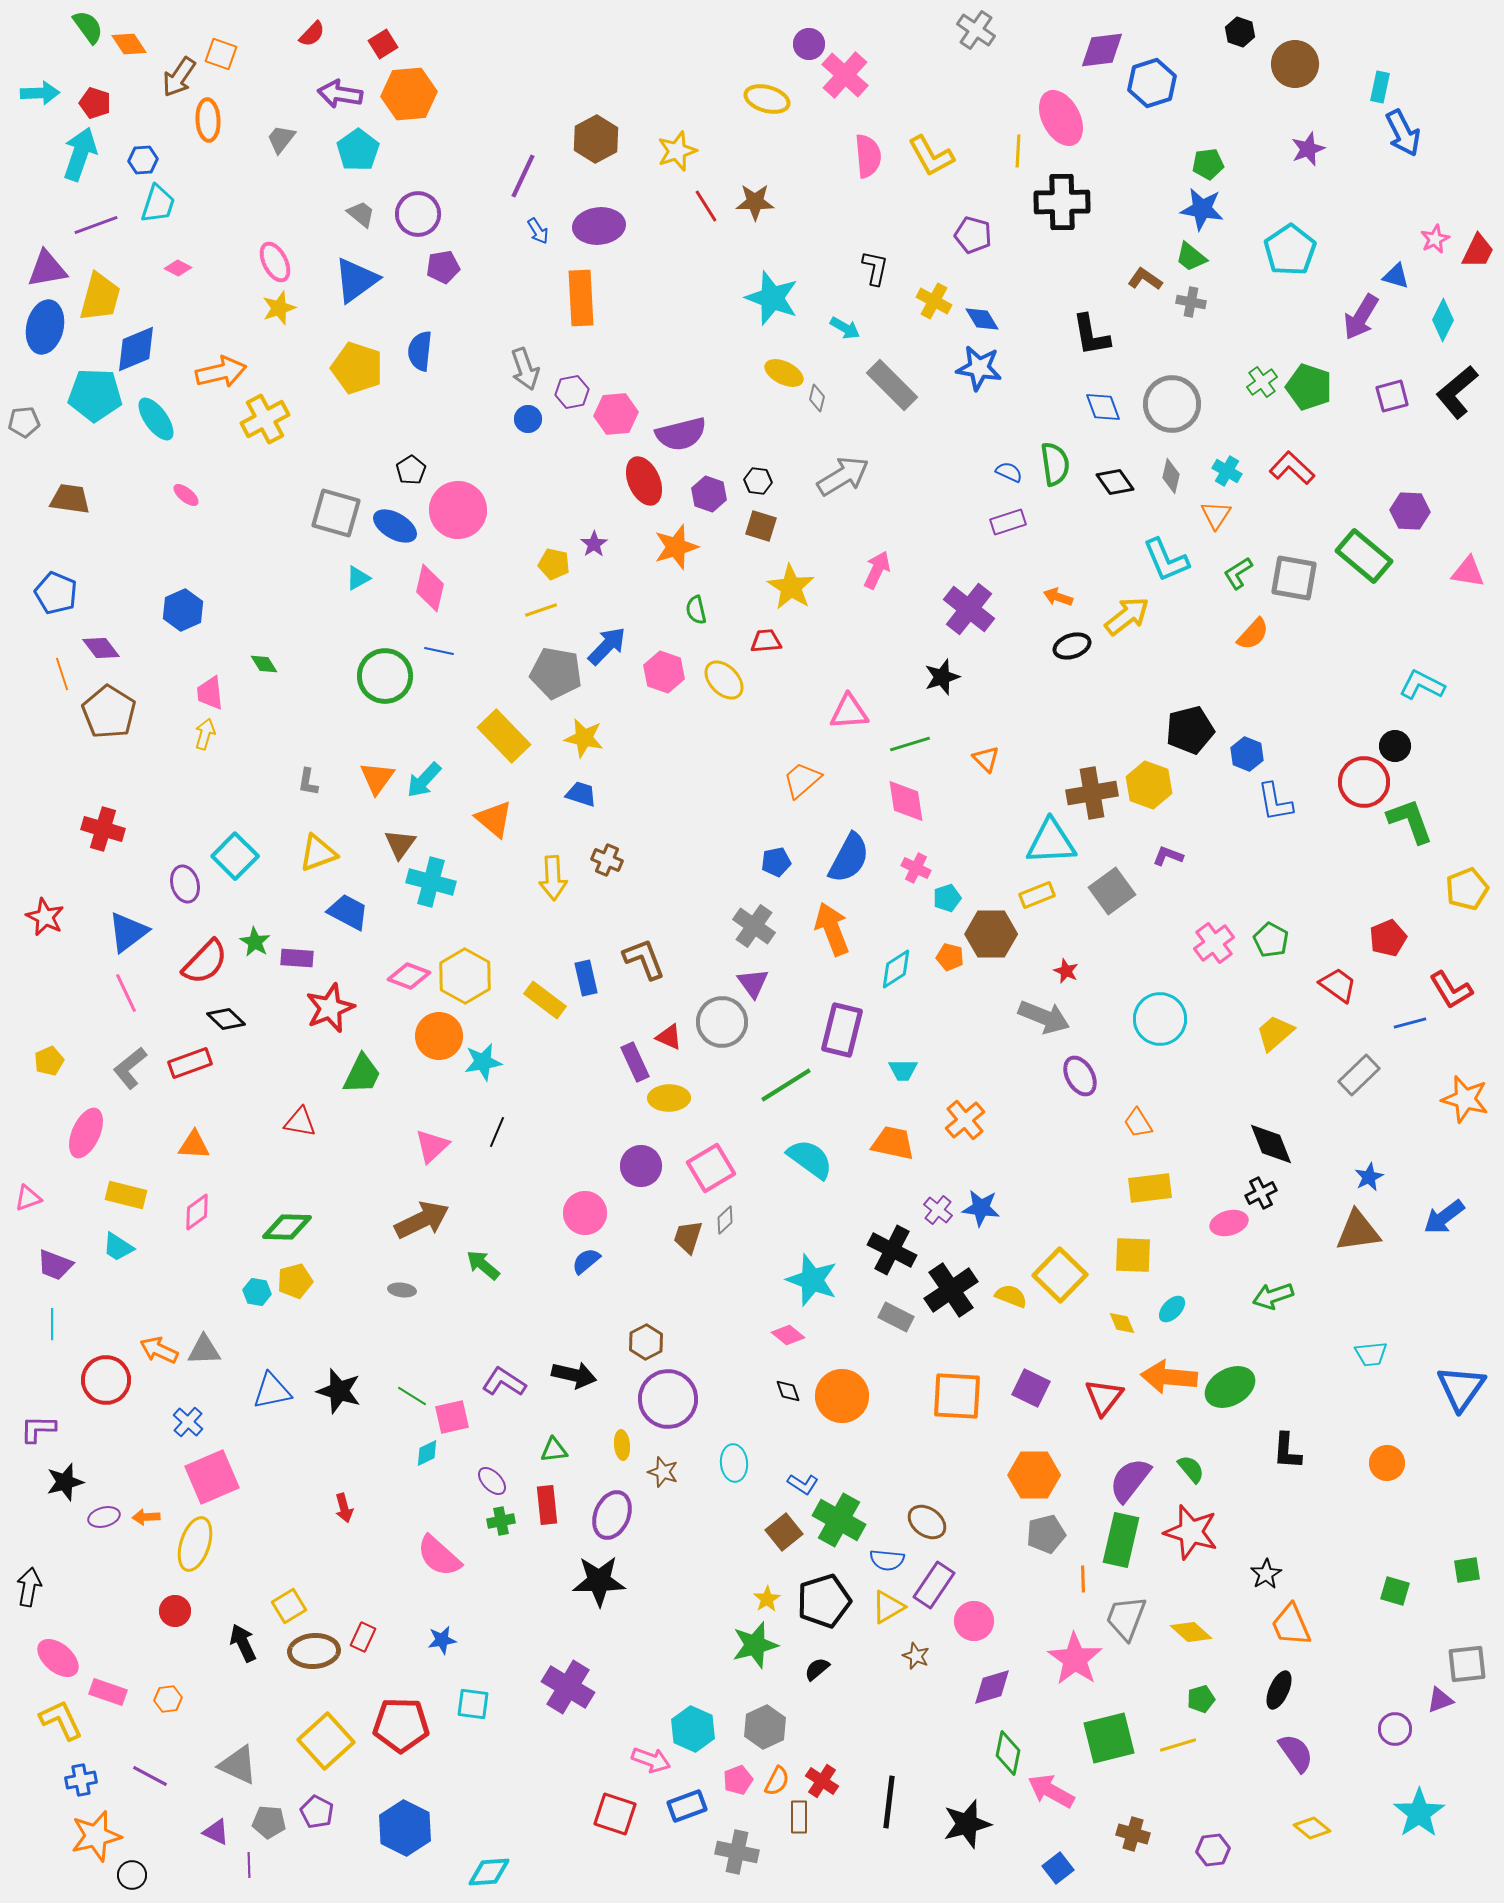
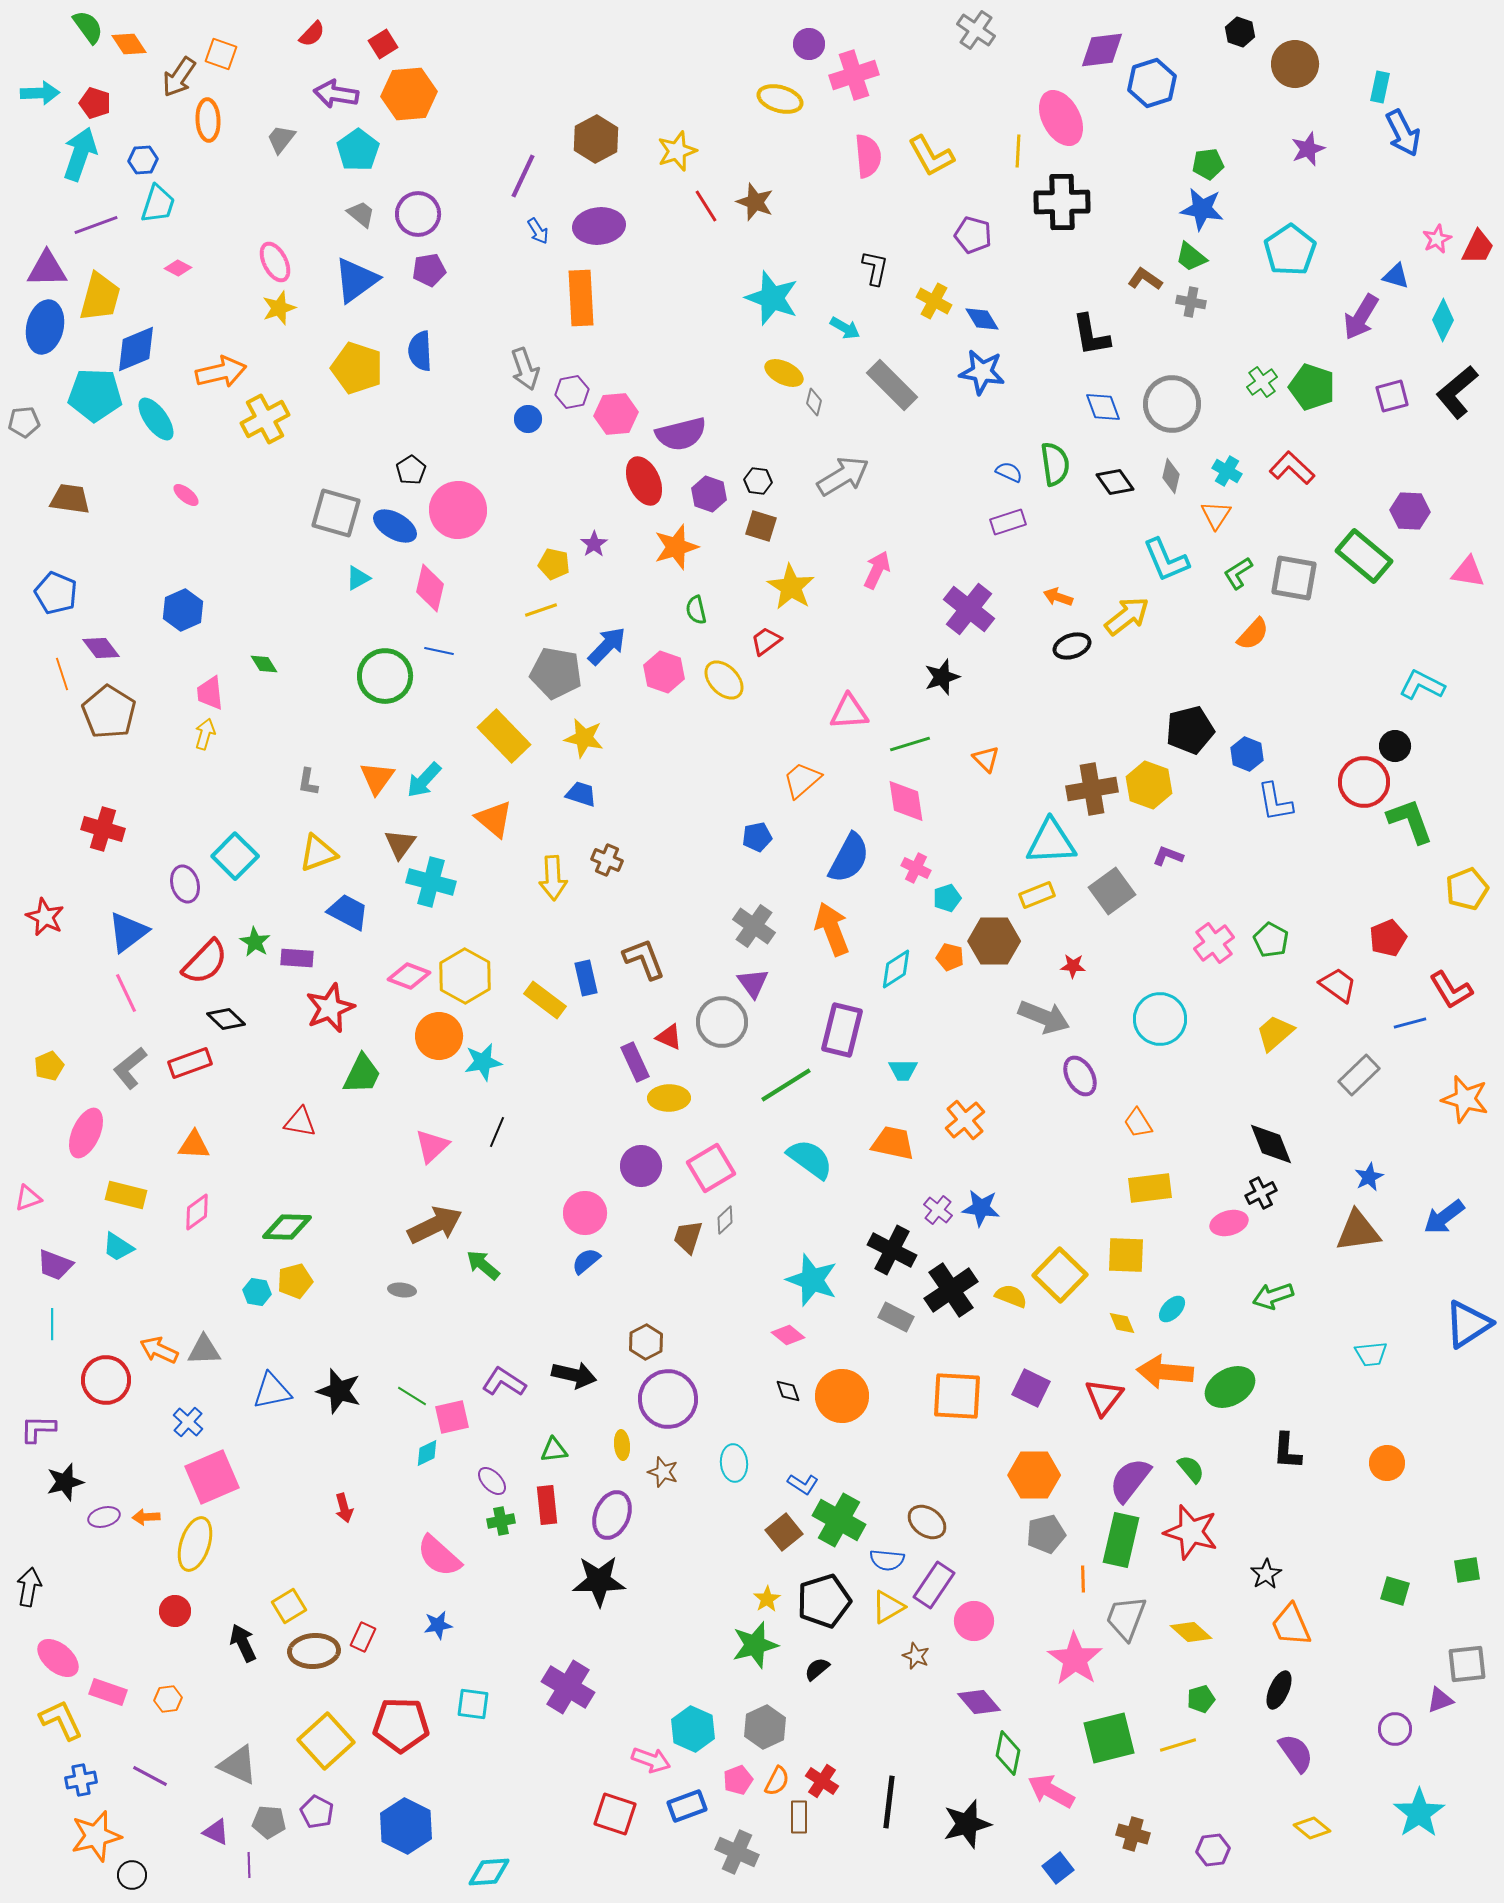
pink cross at (845, 75): moved 9 px right; rotated 30 degrees clockwise
purple arrow at (340, 94): moved 4 px left
yellow ellipse at (767, 99): moved 13 px right
brown star at (755, 202): rotated 21 degrees clockwise
pink star at (1435, 239): moved 2 px right
red trapezoid at (1478, 251): moved 4 px up
purple pentagon at (443, 267): moved 14 px left, 3 px down
purple triangle at (47, 269): rotated 9 degrees clockwise
blue semicircle at (420, 351): rotated 9 degrees counterclockwise
blue star at (979, 368): moved 3 px right, 4 px down
green pentagon at (1309, 387): moved 3 px right
gray diamond at (817, 398): moved 3 px left, 4 px down
red trapezoid at (766, 641): rotated 32 degrees counterclockwise
brown cross at (1092, 793): moved 4 px up
blue pentagon at (776, 862): moved 19 px left, 25 px up
brown hexagon at (991, 934): moved 3 px right, 7 px down
red star at (1066, 971): moved 7 px right, 5 px up; rotated 20 degrees counterclockwise
yellow pentagon at (49, 1061): moved 5 px down
brown arrow at (422, 1220): moved 13 px right, 5 px down
yellow square at (1133, 1255): moved 7 px left
orange arrow at (1169, 1377): moved 4 px left, 5 px up
blue triangle at (1461, 1388): moved 7 px right, 64 px up; rotated 22 degrees clockwise
blue star at (442, 1640): moved 4 px left, 15 px up
purple diamond at (992, 1687): moved 13 px left, 15 px down; rotated 66 degrees clockwise
blue hexagon at (405, 1828): moved 1 px right, 2 px up
gray cross at (737, 1852): rotated 12 degrees clockwise
